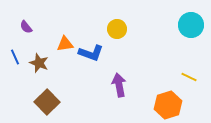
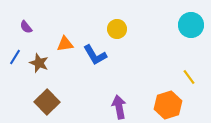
blue L-shape: moved 4 px right, 2 px down; rotated 40 degrees clockwise
blue line: rotated 56 degrees clockwise
yellow line: rotated 28 degrees clockwise
purple arrow: moved 22 px down
